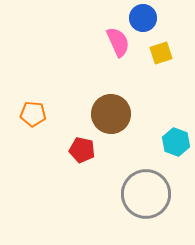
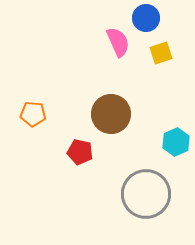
blue circle: moved 3 px right
cyan hexagon: rotated 16 degrees clockwise
red pentagon: moved 2 px left, 2 px down
